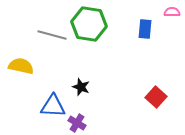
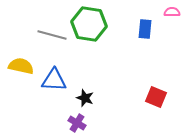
black star: moved 4 px right, 11 px down
red square: rotated 20 degrees counterclockwise
blue triangle: moved 1 px right, 26 px up
